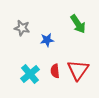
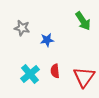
green arrow: moved 5 px right, 3 px up
red triangle: moved 6 px right, 7 px down
